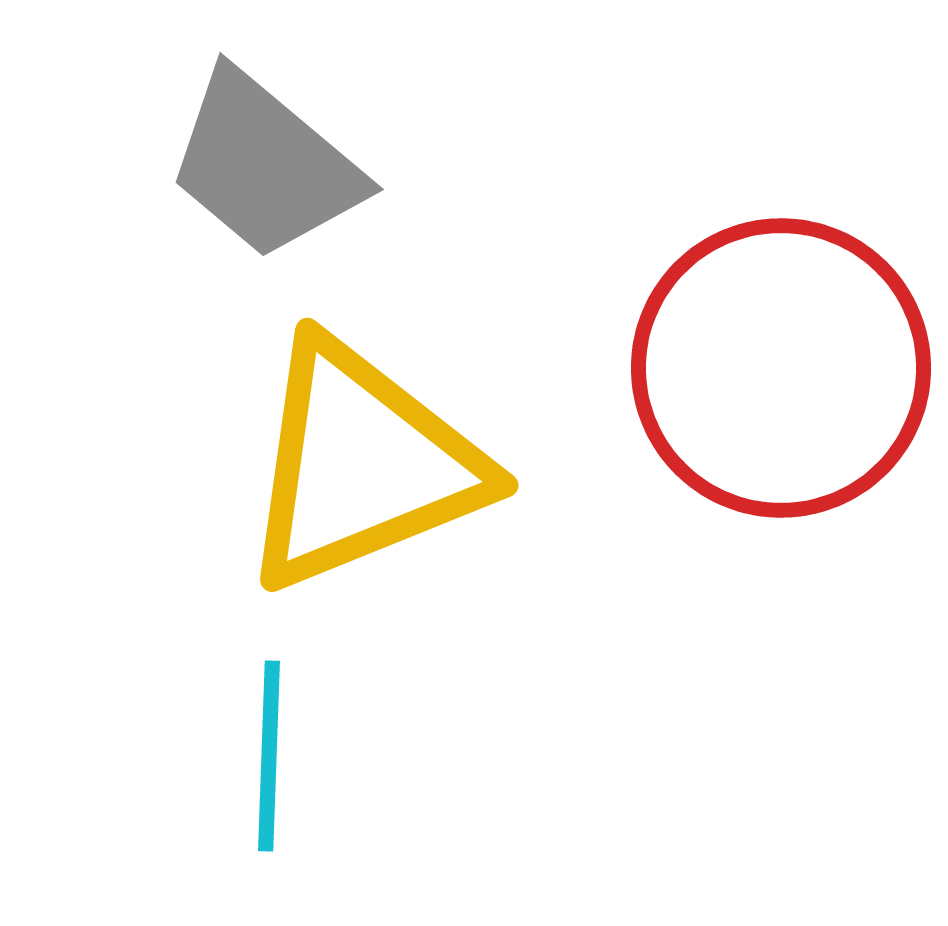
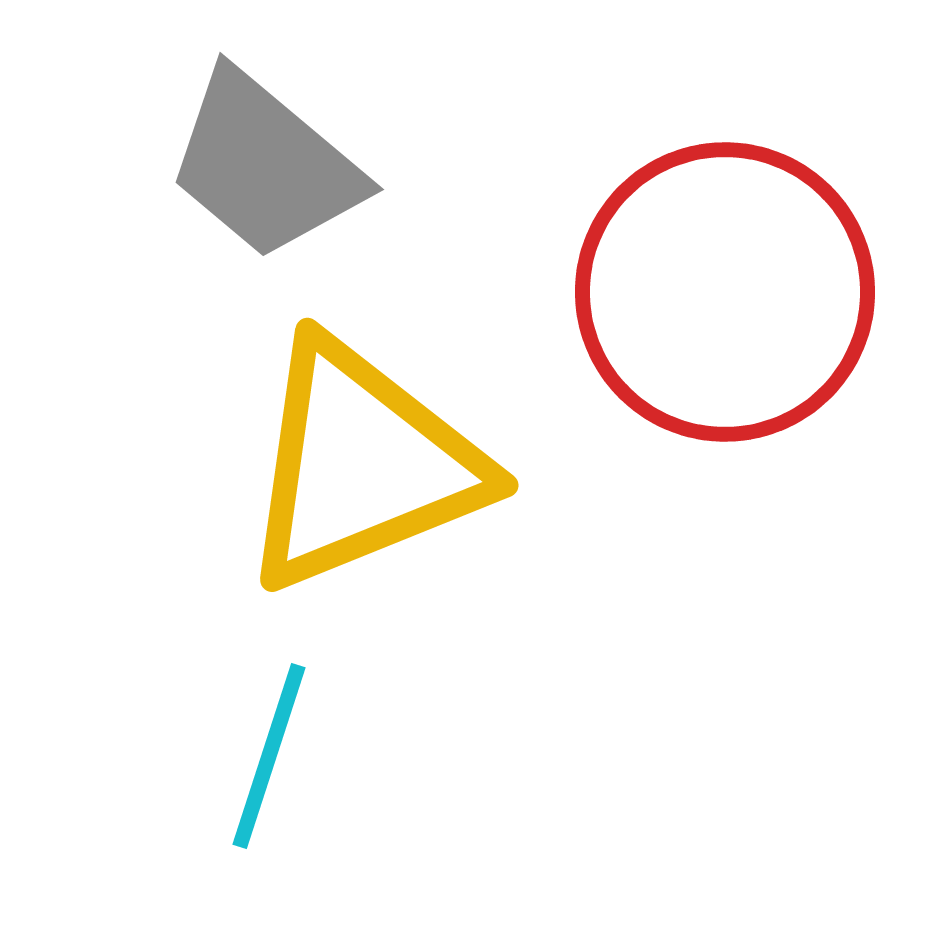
red circle: moved 56 px left, 76 px up
cyan line: rotated 16 degrees clockwise
